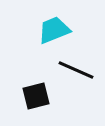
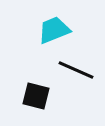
black square: rotated 28 degrees clockwise
